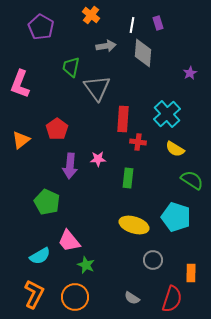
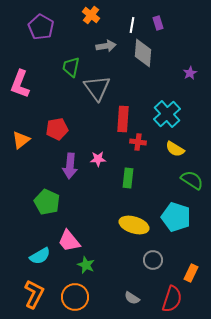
red pentagon: rotated 25 degrees clockwise
orange rectangle: rotated 24 degrees clockwise
